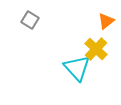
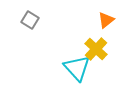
orange triangle: moved 1 px up
